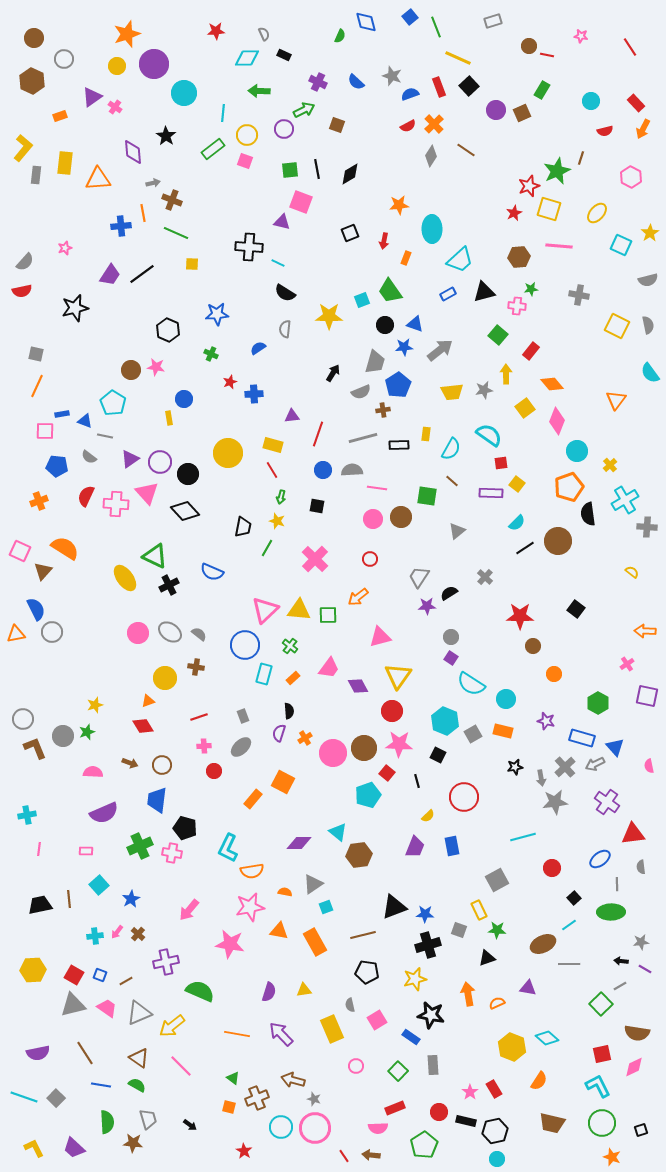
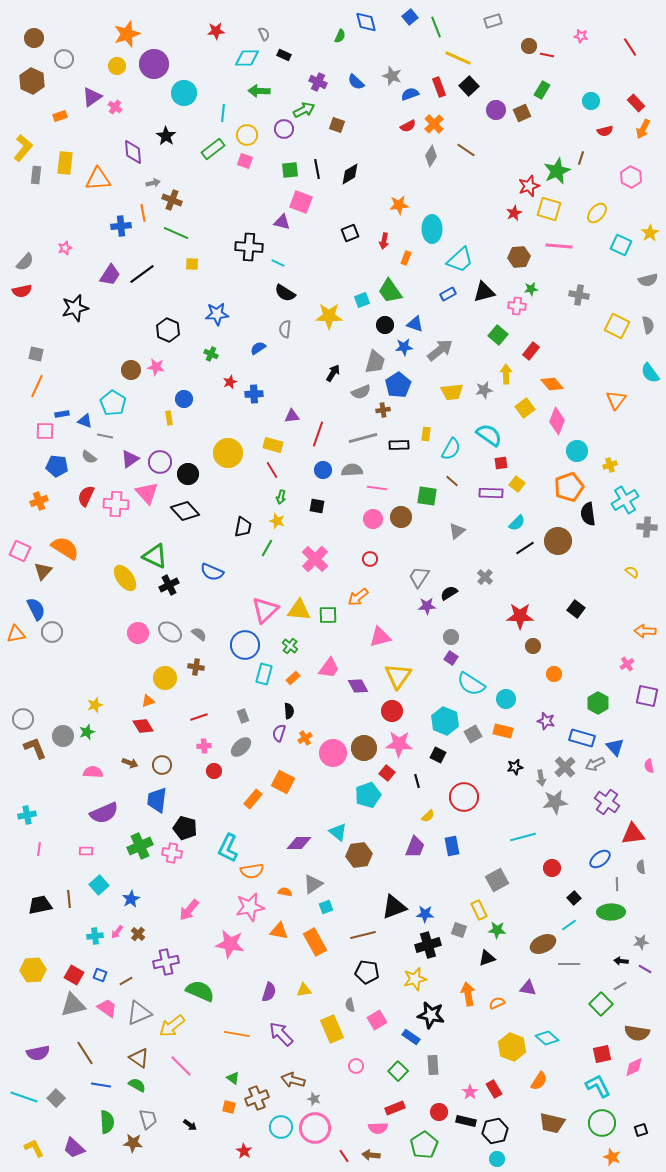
yellow cross at (610, 465): rotated 24 degrees clockwise
